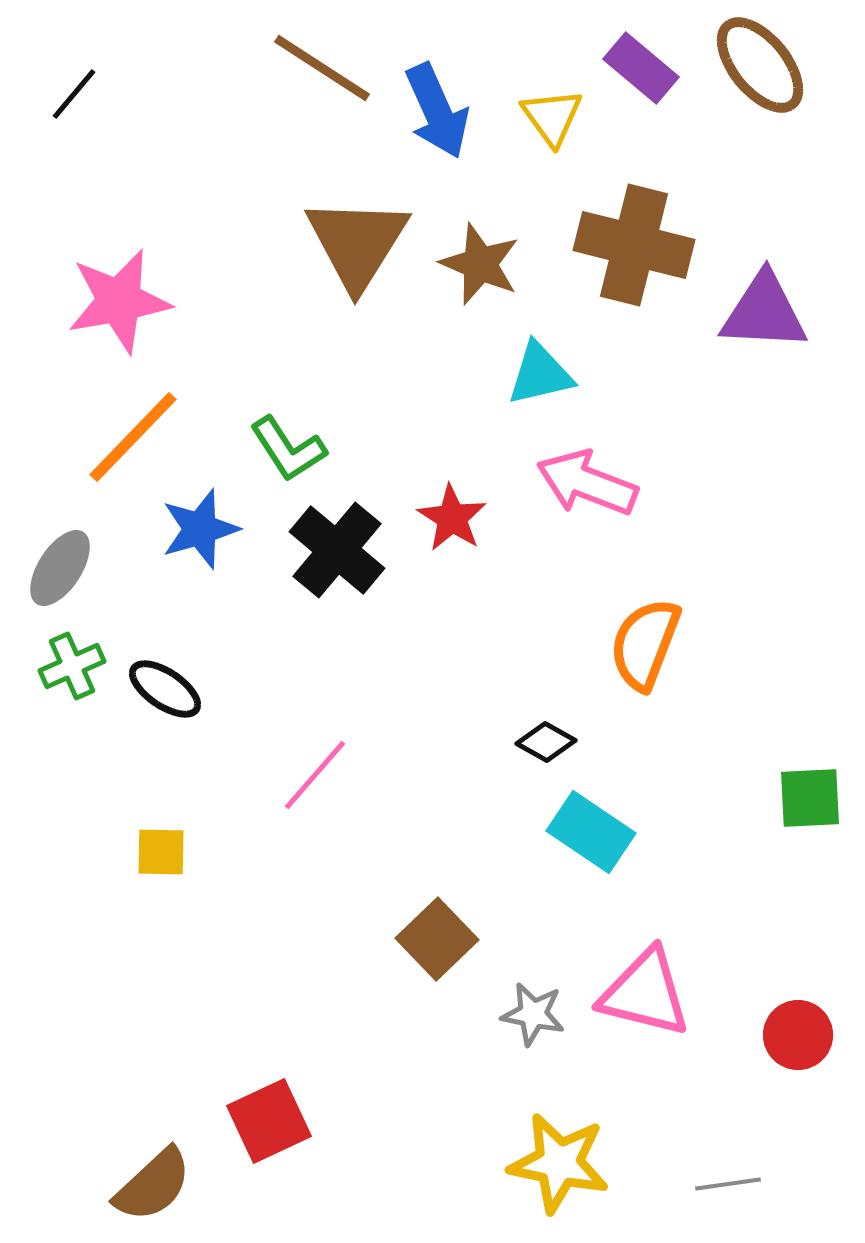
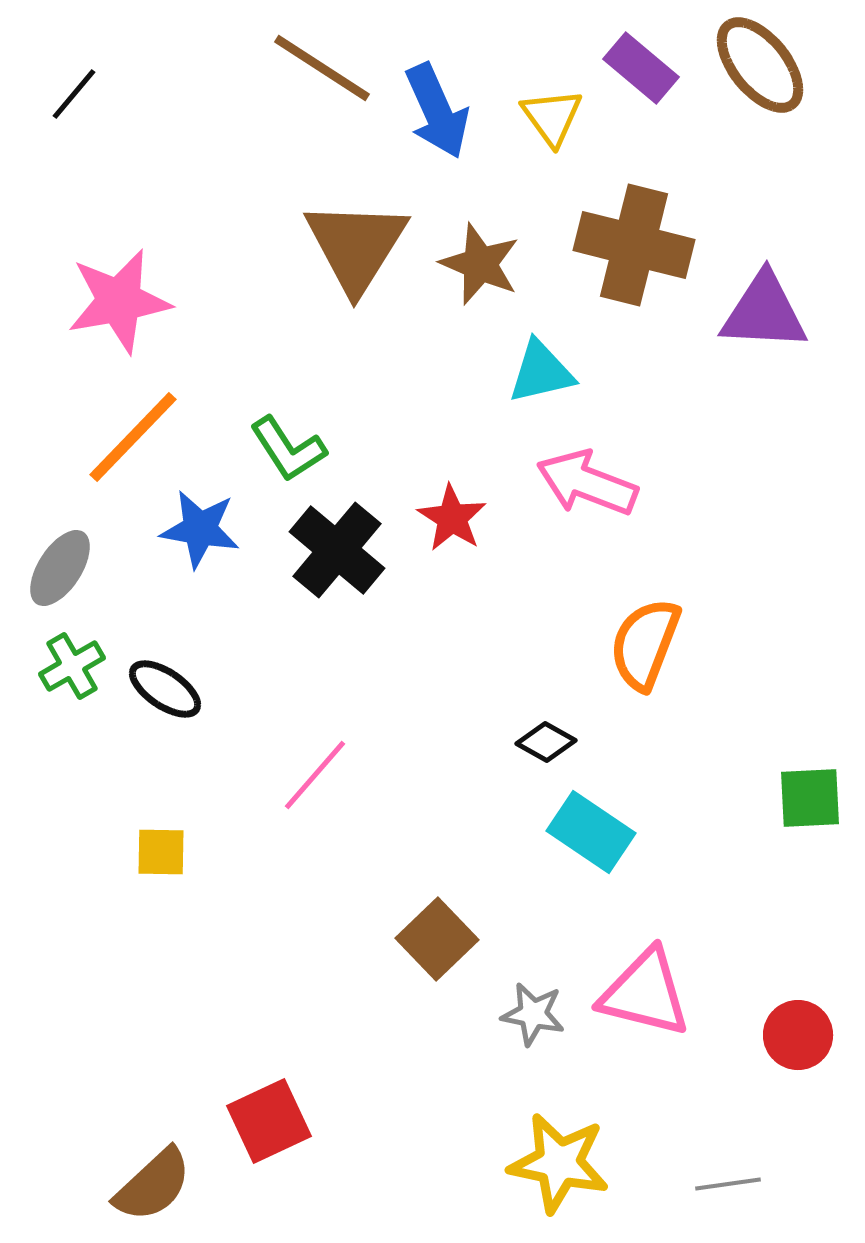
brown triangle: moved 1 px left, 3 px down
cyan triangle: moved 1 px right, 2 px up
blue star: rotated 26 degrees clockwise
green cross: rotated 6 degrees counterclockwise
